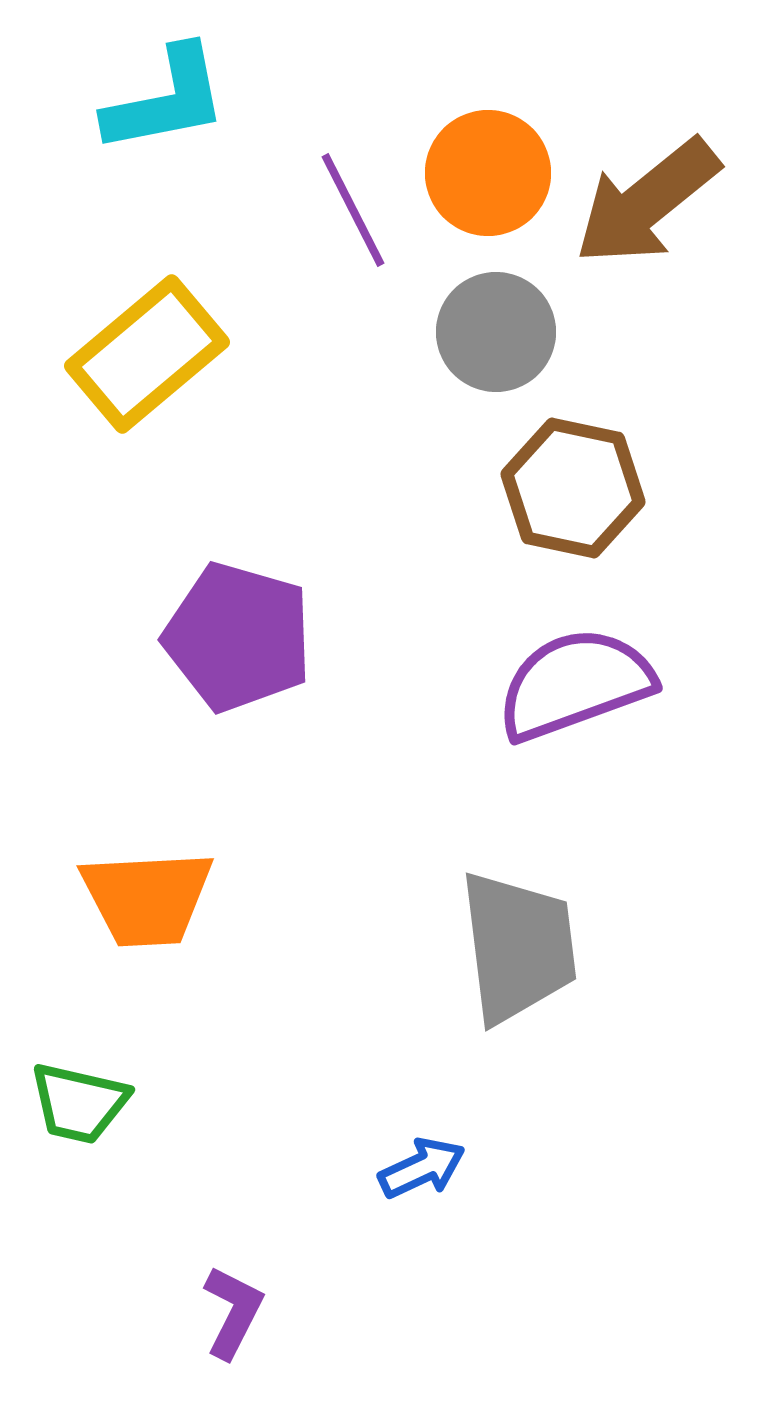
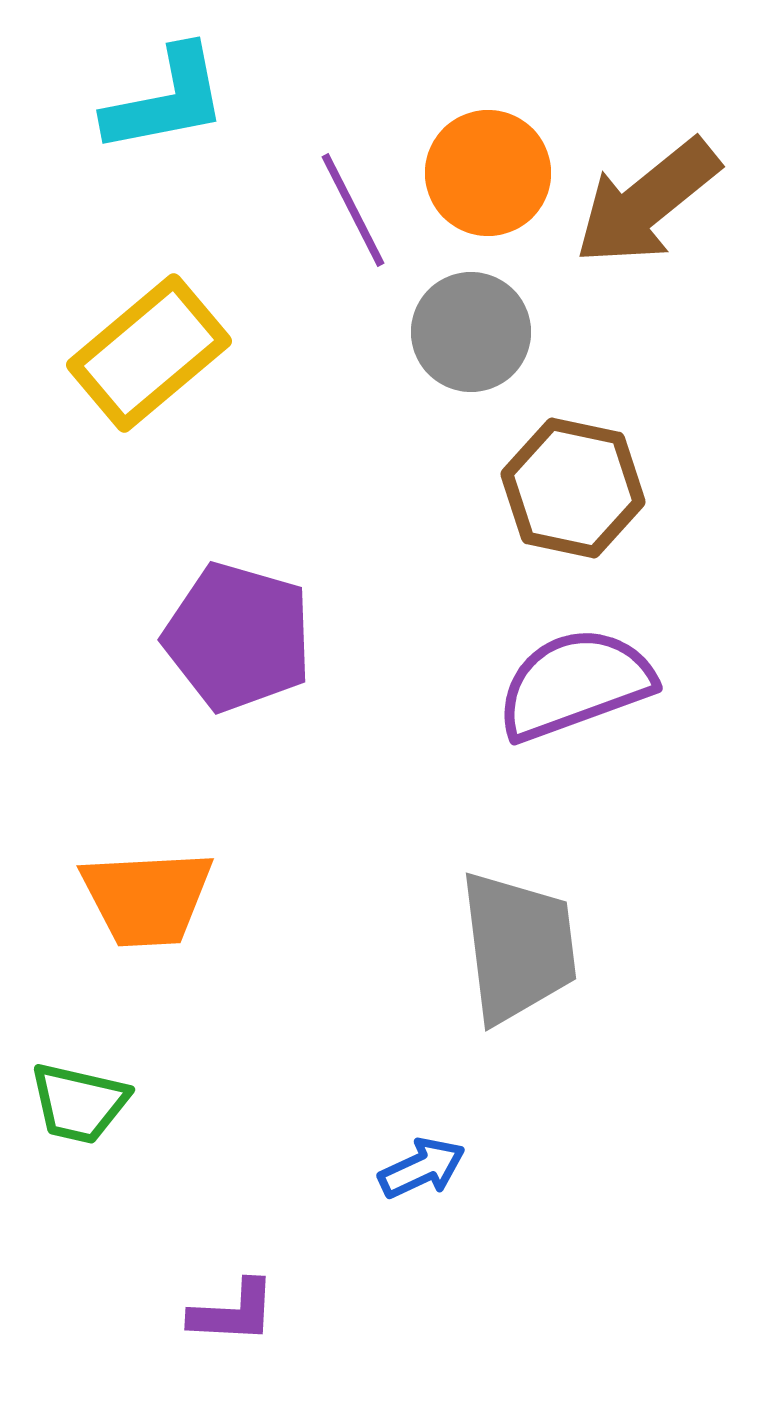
gray circle: moved 25 px left
yellow rectangle: moved 2 px right, 1 px up
purple L-shape: rotated 66 degrees clockwise
